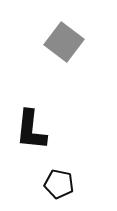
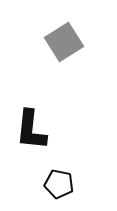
gray square: rotated 21 degrees clockwise
